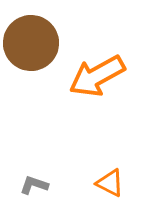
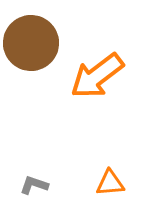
orange arrow: rotated 8 degrees counterclockwise
orange triangle: rotated 32 degrees counterclockwise
